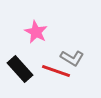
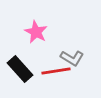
red line: rotated 28 degrees counterclockwise
